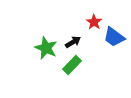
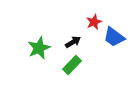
red star: rotated 14 degrees clockwise
green star: moved 7 px left; rotated 25 degrees clockwise
